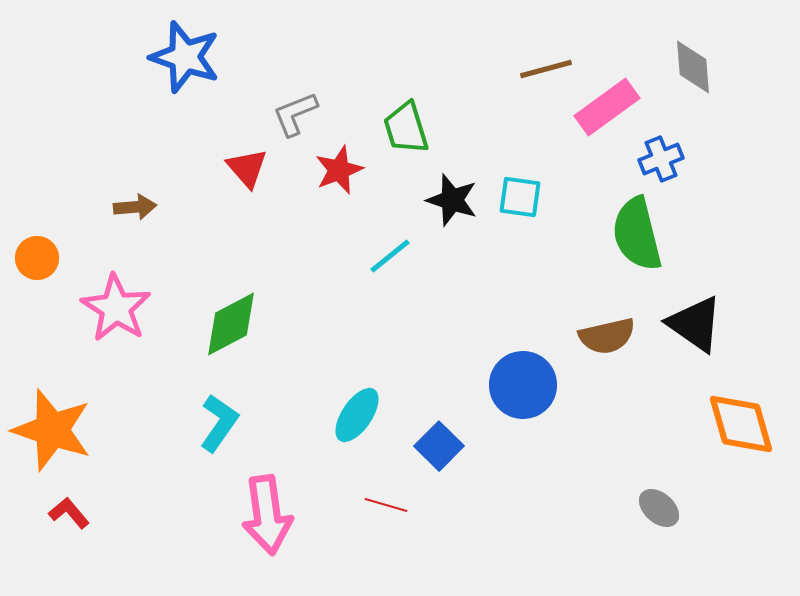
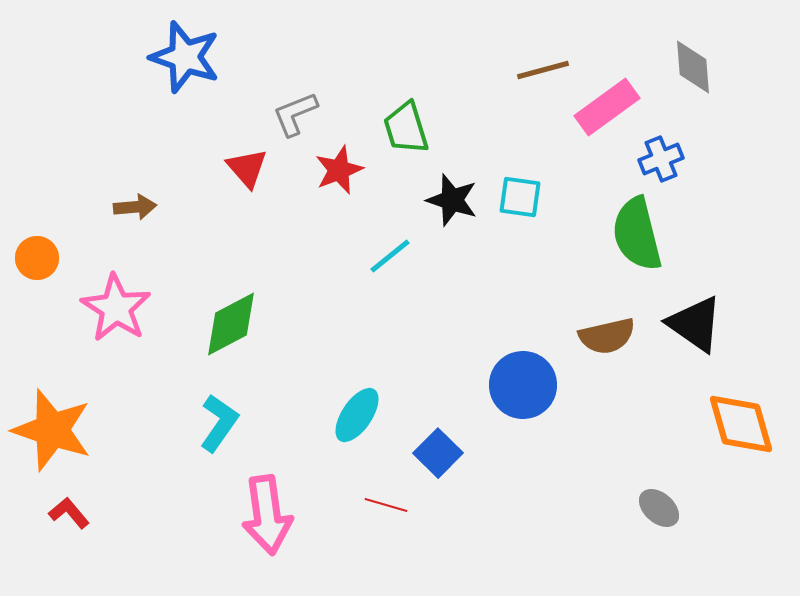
brown line: moved 3 px left, 1 px down
blue square: moved 1 px left, 7 px down
